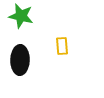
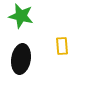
black ellipse: moved 1 px right, 1 px up; rotated 8 degrees clockwise
